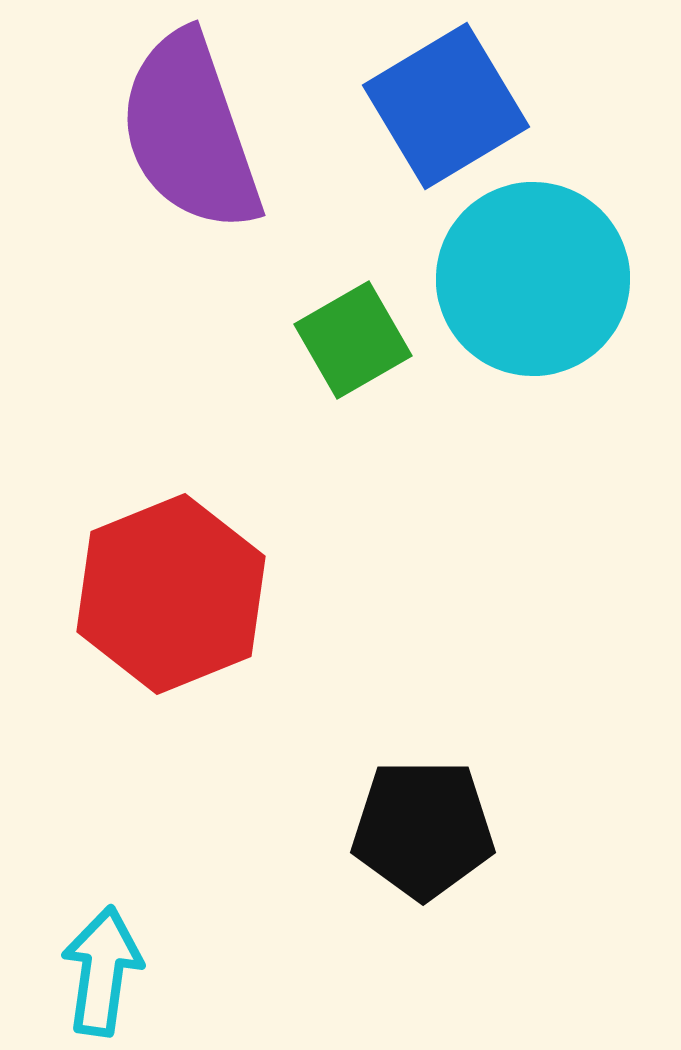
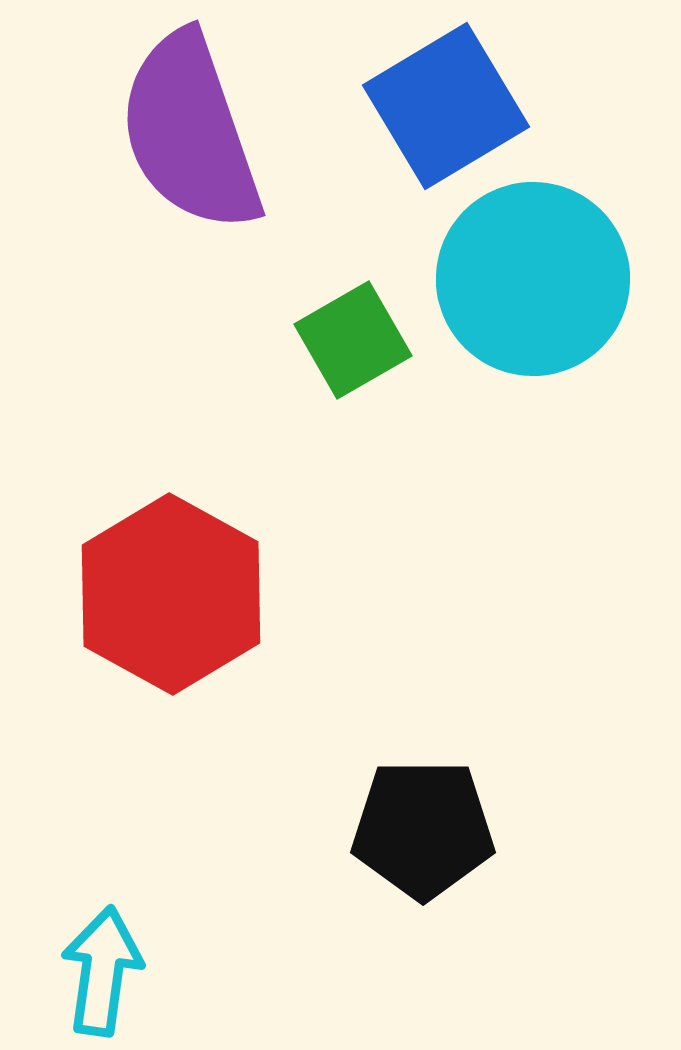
red hexagon: rotated 9 degrees counterclockwise
